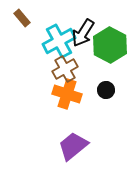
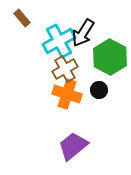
green hexagon: moved 12 px down
black circle: moved 7 px left
